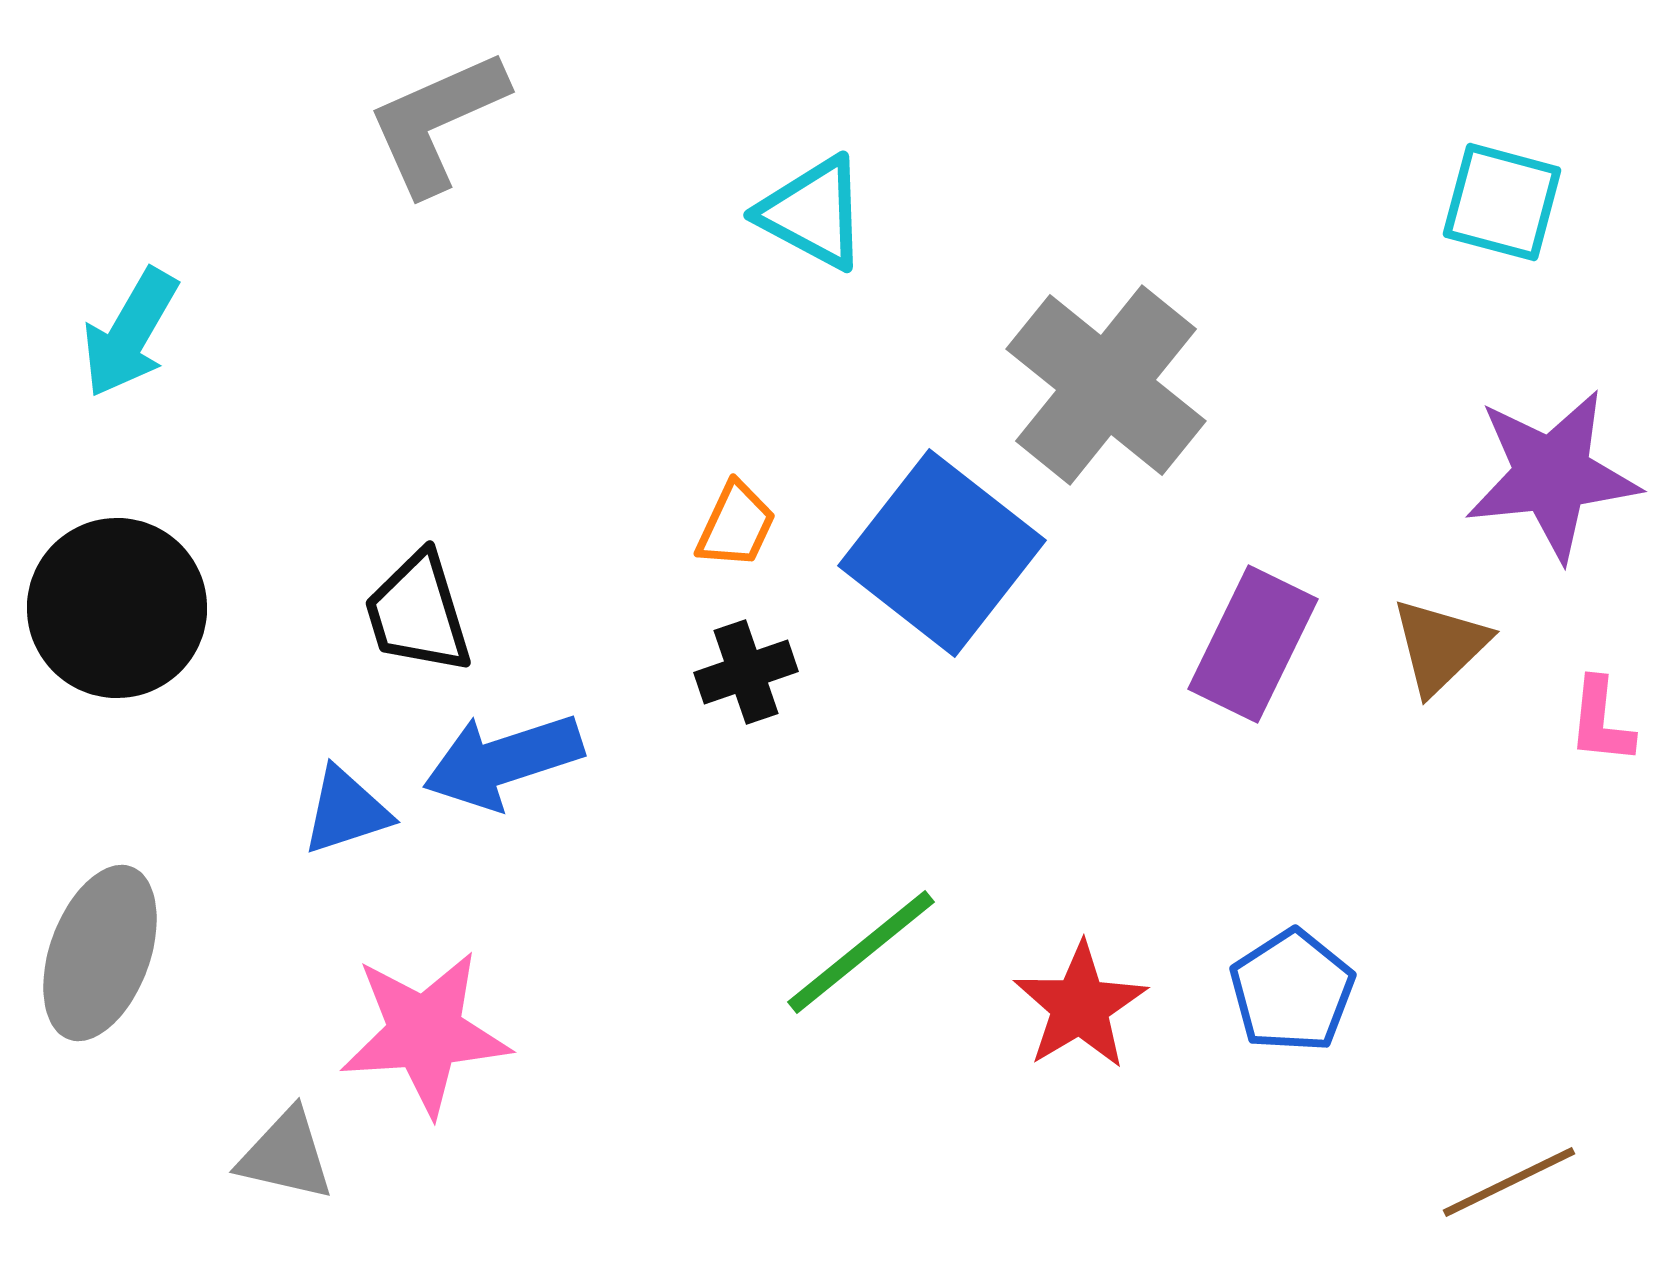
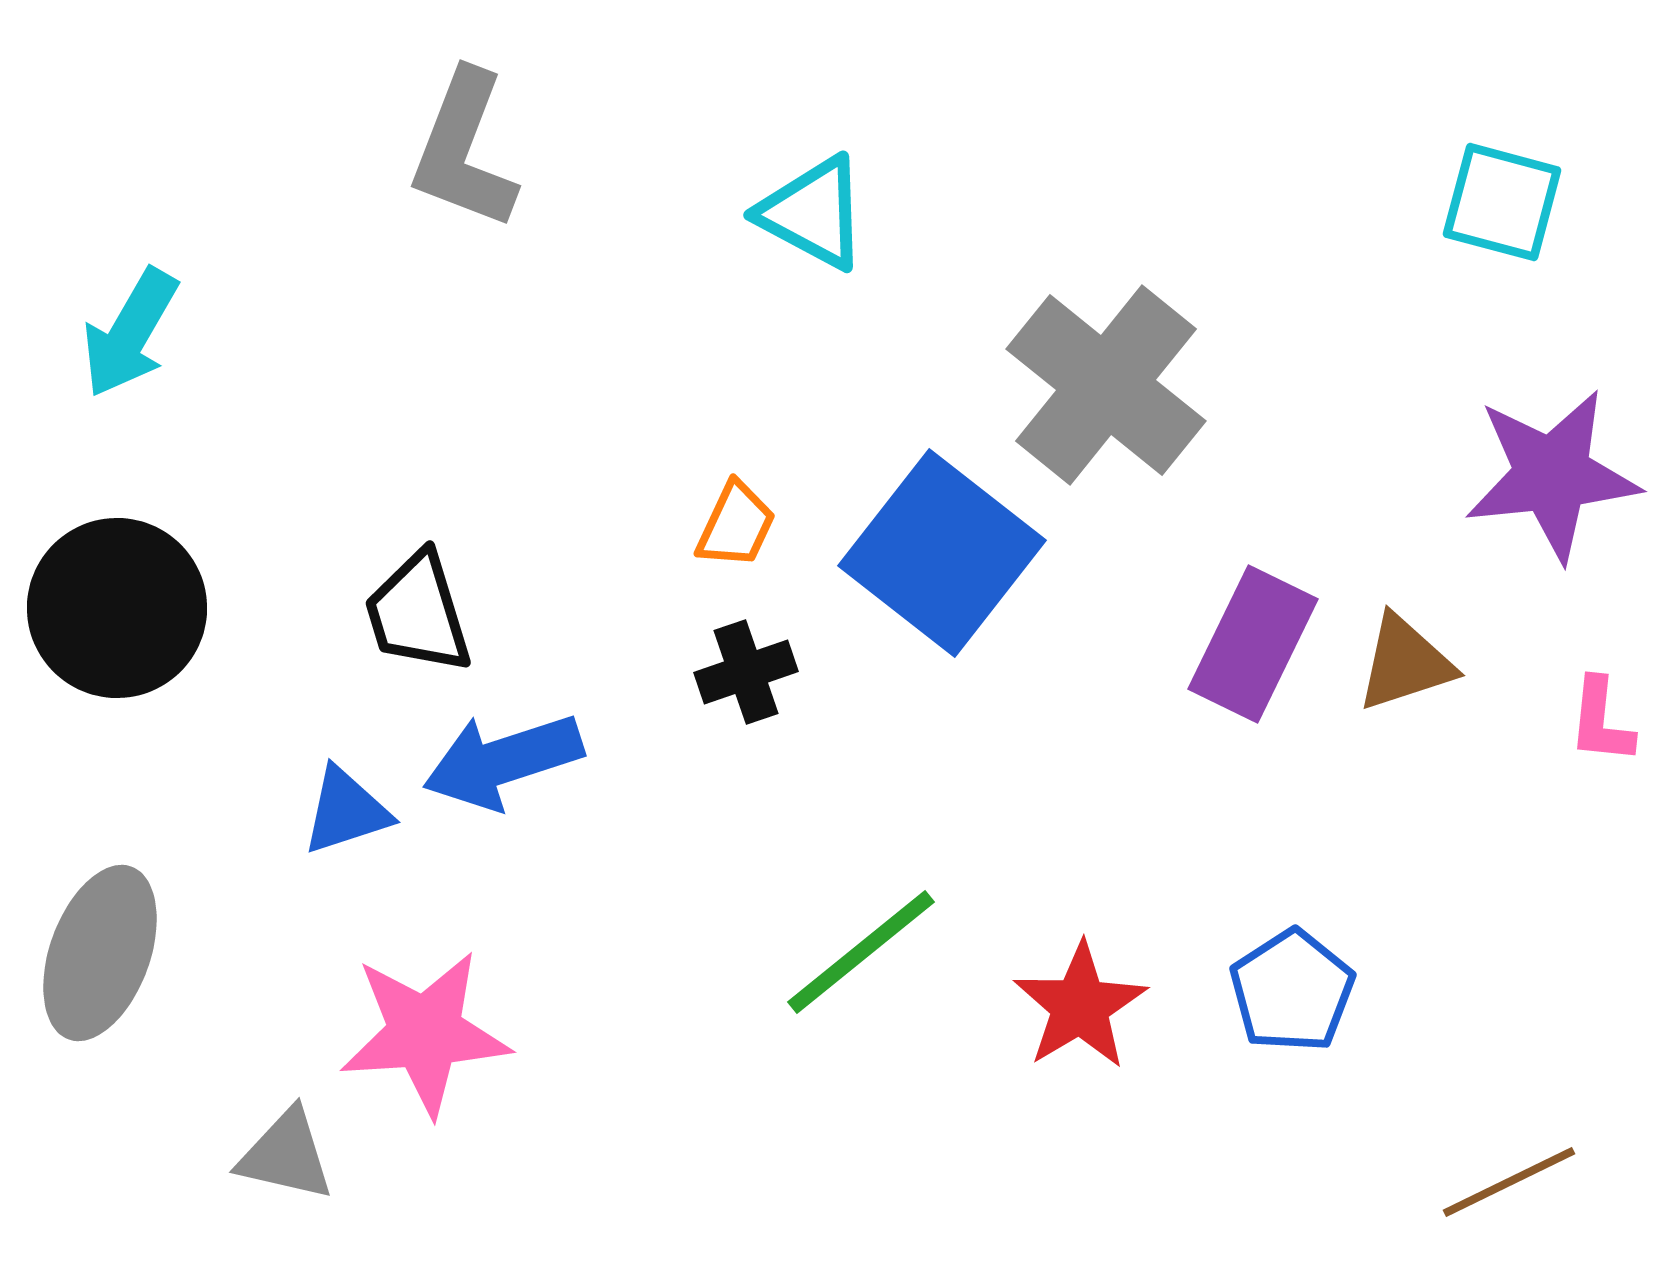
gray L-shape: moved 27 px right, 28 px down; rotated 45 degrees counterclockwise
brown triangle: moved 35 px left, 17 px down; rotated 26 degrees clockwise
